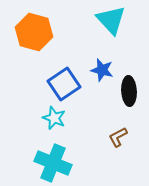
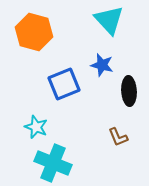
cyan triangle: moved 2 px left
blue star: moved 5 px up
blue square: rotated 12 degrees clockwise
cyan star: moved 18 px left, 9 px down
brown L-shape: rotated 85 degrees counterclockwise
